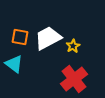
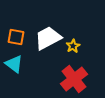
orange square: moved 4 px left
